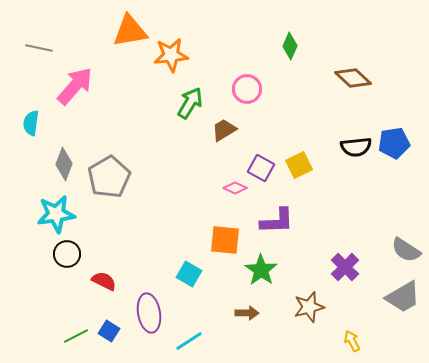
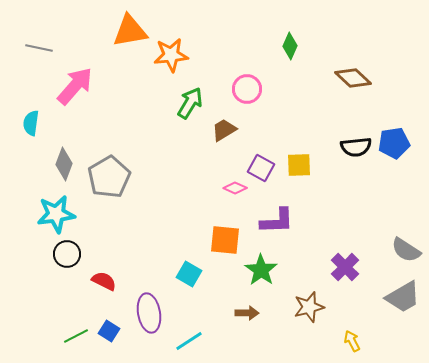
yellow square: rotated 24 degrees clockwise
